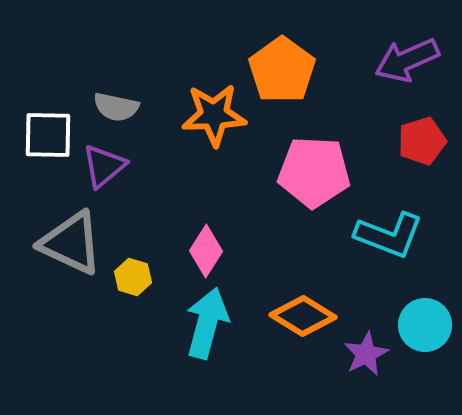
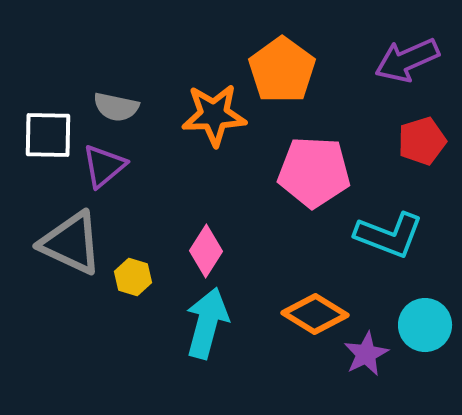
orange diamond: moved 12 px right, 2 px up
